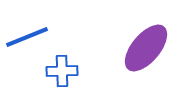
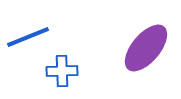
blue line: moved 1 px right
